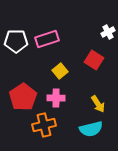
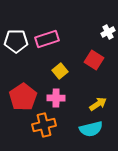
yellow arrow: rotated 90 degrees counterclockwise
